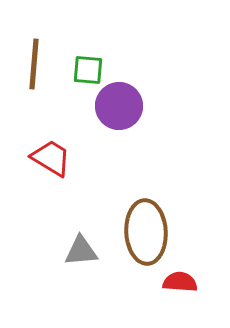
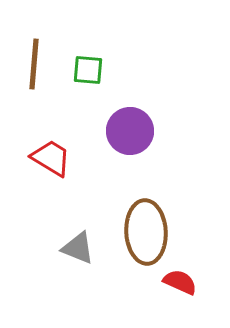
purple circle: moved 11 px right, 25 px down
gray triangle: moved 3 px left, 3 px up; rotated 27 degrees clockwise
red semicircle: rotated 20 degrees clockwise
